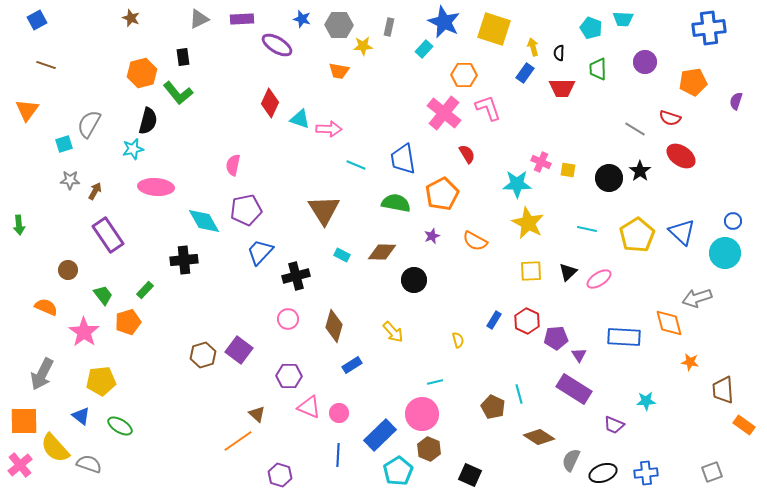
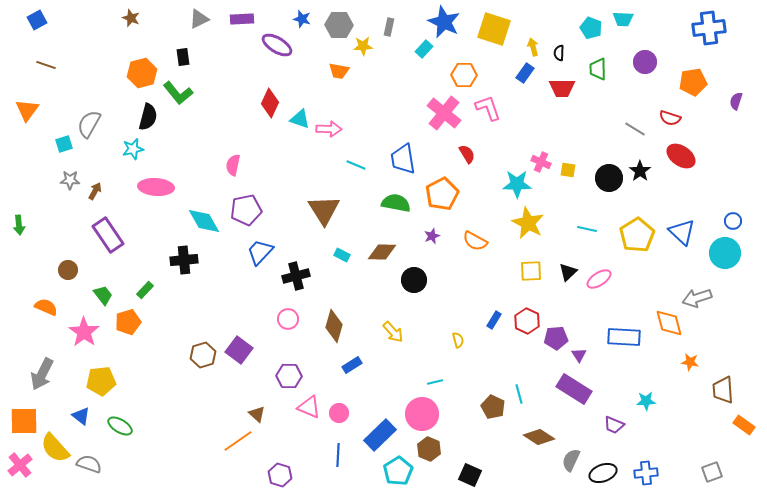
black semicircle at (148, 121): moved 4 px up
